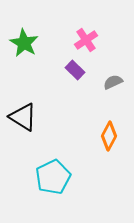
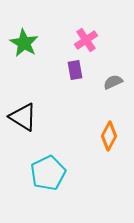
purple rectangle: rotated 36 degrees clockwise
cyan pentagon: moved 5 px left, 4 px up
